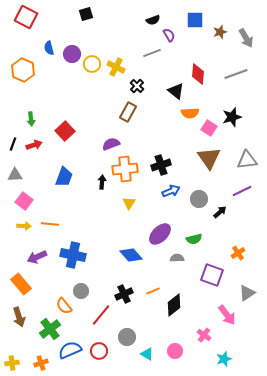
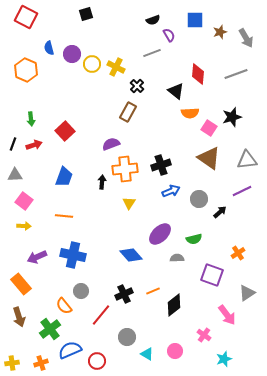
orange hexagon at (23, 70): moved 3 px right
brown triangle at (209, 158): rotated 20 degrees counterclockwise
orange line at (50, 224): moved 14 px right, 8 px up
red circle at (99, 351): moved 2 px left, 10 px down
